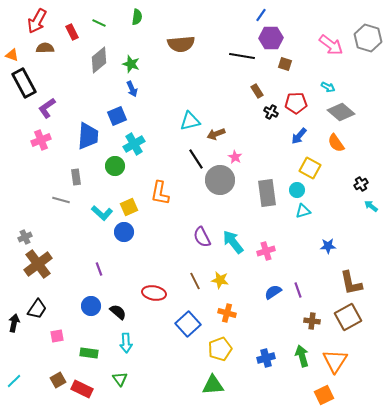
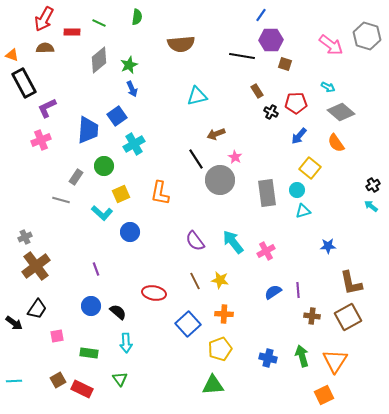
red arrow at (37, 21): moved 7 px right, 2 px up
red rectangle at (72, 32): rotated 63 degrees counterclockwise
purple hexagon at (271, 38): moved 2 px down
gray hexagon at (368, 38): moved 1 px left, 2 px up
green star at (131, 64): moved 2 px left, 1 px down; rotated 30 degrees clockwise
purple L-shape at (47, 108): rotated 10 degrees clockwise
blue square at (117, 116): rotated 12 degrees counterclockwise
cyan triangle at (190, 121): moved 7 px right, 25 px up
blue trapezoid at (88, 136): moved 6 px up
green circle at (115, 166): moved 11 px left
yellow square at (310, 168): rotated 10 degrees clockwise
gray rectangle at (76, 177): rotated 42 degrees clockwise
black cross at (361, 184): moved 12 px right, 1 px down
yellow square at (129, 207): moved 8 px left, 13 px up
blue circle at (124, 232): moved 6 px right
purple semicircle at (202, 237): moved 7 px left, 4 px down; rotated 10 degrees counterclockwise
pink cross at (266, 251): rotated 12 degrees counterclockwise
brown cross at (38, 264): moved 2 px left, 2 px down
purple line at (99, 269): moved 3 px left
purple line at (298, 290): rotated 14 degrees clockwise
orange cross at (227, 313): moved 3 px left, 1 px down; rotated 12 degrees counterclockwise
brown cross at (312, 321): moved 5 px up
black arrow at (14, 323): rotated 114 degrees clockwise
blue cross at (266, 358): moved 2 px right; rotated 30 degrees clockwise
cyan line at (14, 381): rotated 42 degrees clockwise
